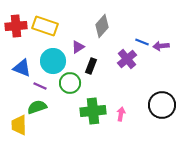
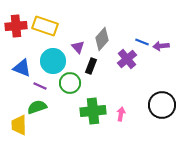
gray diamond: moved 13 px down
purple triangle: rotated 40 degrees counterclockwise
